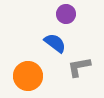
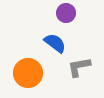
purple circle: moved 1 px up
orange circle: moved 3 px up
